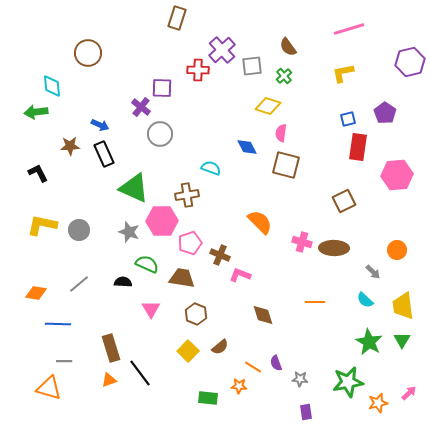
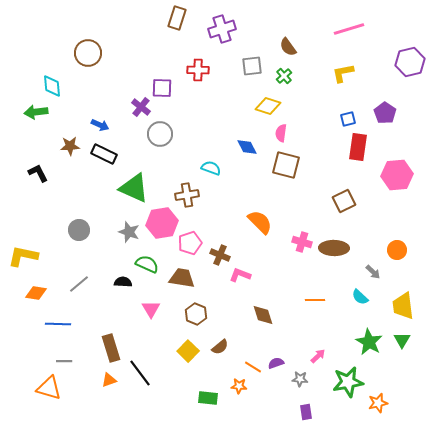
purple cross at (222, 50): moved 21 px up; rotated 24 degrees clockwise
black rectangle at (104, 154): rotated 40 degrees counterclockwise
pink hexagon at (162, 221): moved 2 px down; rotated 8 degrees counterclockwise
yellow L-shape at (42, 225): moved 19 px left, 31 px down
cyan semicircle at (365, 300): moved 5 px left, 3 px up
orange line at (315, 302): moved 2 px up
purple semicircle at (276, 363): rotated 91 degrees clockwise
pink arrow at (409, 393): moved 91 px left, 37 px up
